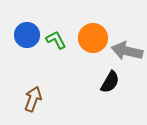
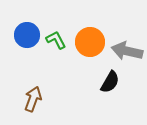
orange circle: moved 3 px left, 4 px down
